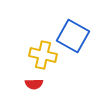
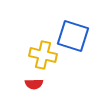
blue square: rotated 12 degrees counterclockwise
